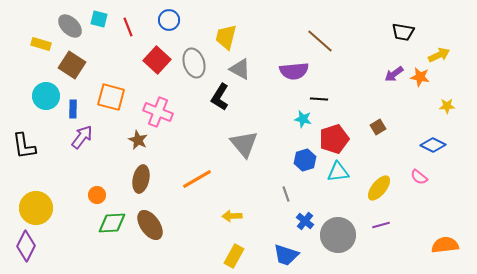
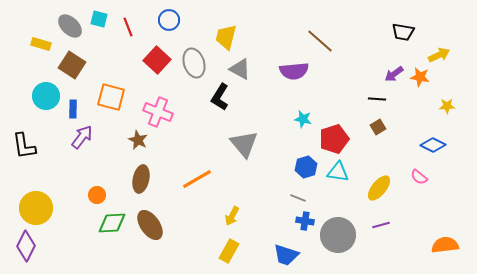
black line at (319, 99): moved 58 px right
blue hexagon at (305, 160): moved 1 px right, 7 px down
cyan triangle at (338, 172): rotated 15 degrees clockwise
gray line at (286, 194): moved 12 px right, 4 px down; rotated 49 degrees counterclockwise
yellow arrow at (232, 216): rotated 60 degrees counterclockwise
blue cross at (305, 221): rotated 30 degrees counterclockwise
yellow rectangle at (234, 256): moved 5 px left, 5 px up
